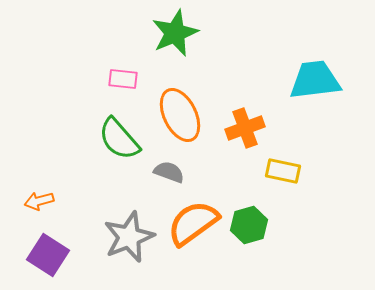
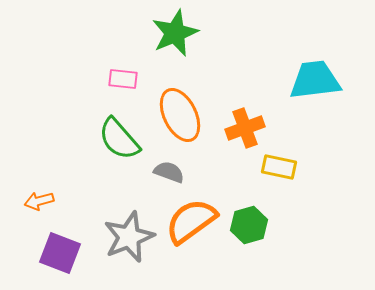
yellow rectangle: moved 4 px left, 4 px up
orange semicircle: moved 2 px left, 2 px up
purple square: moved 12 px right, 2 px up; rotated 12 degrees counterclockwise
